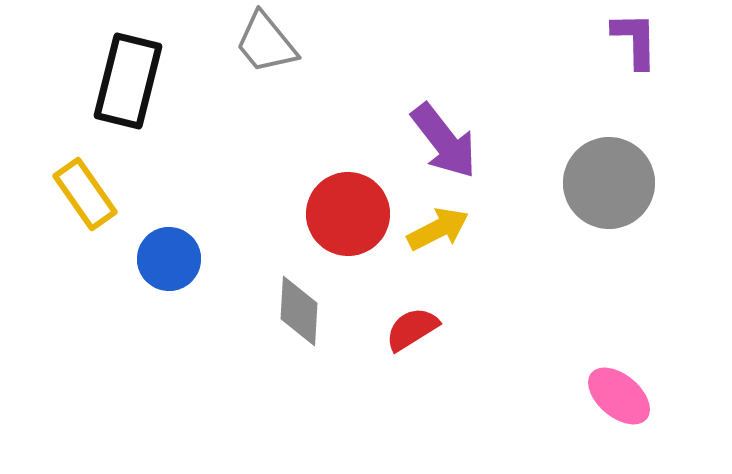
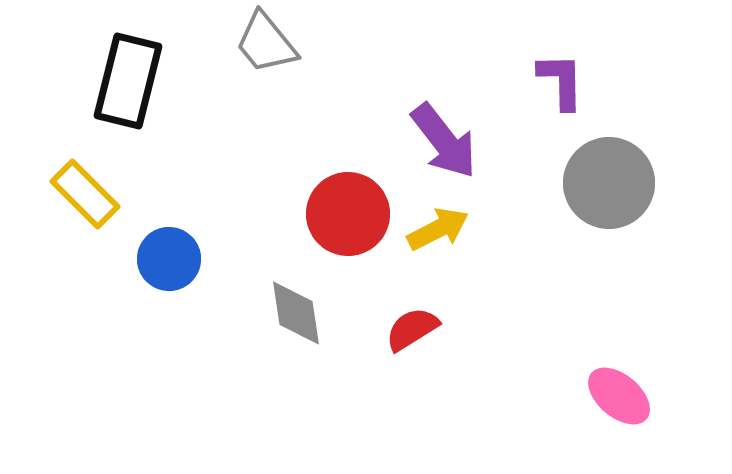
purple L-shape: moved 74 px left, 41 px down
yellow rectangle: rotated 10 degrees counterclockwise
gray diamond: moved 3 px left, 2 px down; rotated 12 degrees counterclockwise
